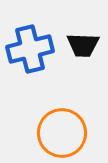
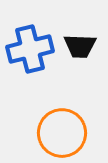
black trapezoid: moved 3 px left, 1 px down
